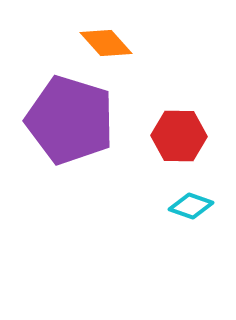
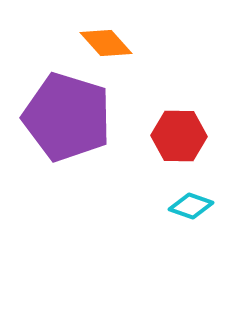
purple pentagon: moved 3 px left, 3 px up
